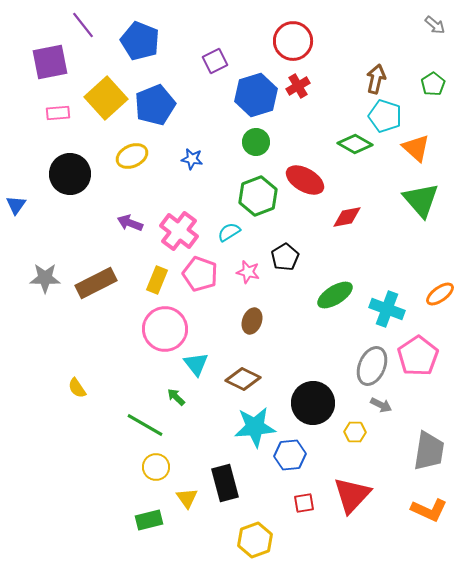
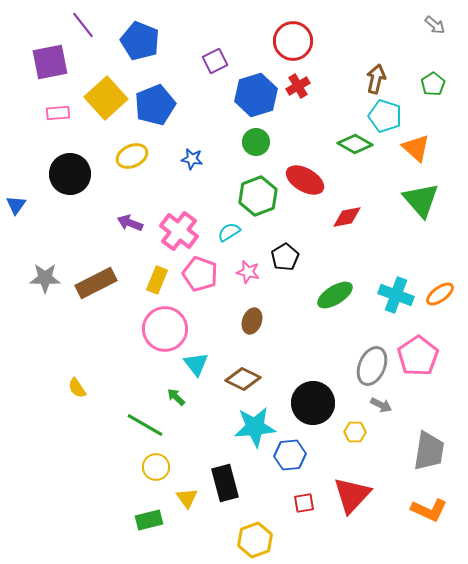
cyan cross at (387, 309): moved 9 px right, 14 px up
